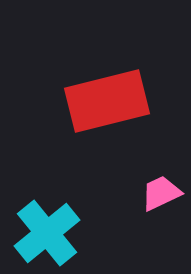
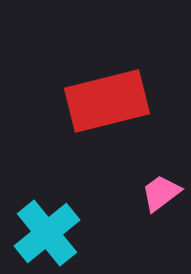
pink trapezoid: rotated 12 degrees counterclockwise
